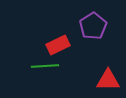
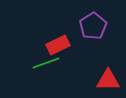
green line: moved 1 px right, 3 px up; rotated 16 degrees counterclockwise
